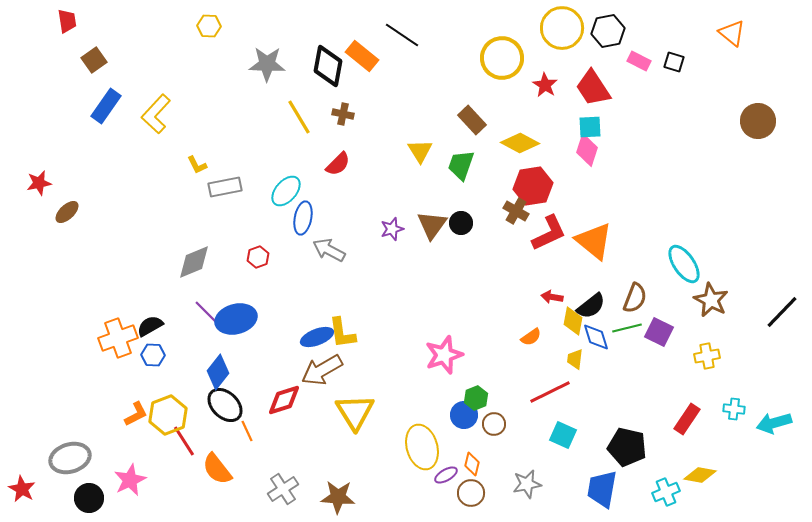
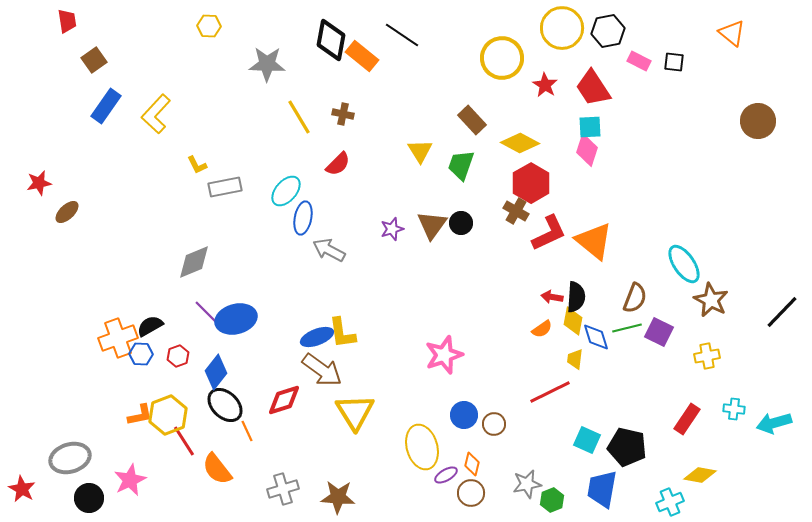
black square at (674, 62): rotated 10 degrees counterclockwise
black diamond at (328, 66): moved 3 px right, 26 px up
red hexagon at (533, 186): moved 2 px left, 3 px up; rotated 21 degrees counterclockwise
red hexagon at (258, 257): moved 80 px left, 99 px down
black semicircle at (591, 306): moved 15 px left, 9 px up; rotated 48 degrees counterclockwise
orange semicircle at (531, 337): moved 11 px right, 8 px up
blue hexagon at (153, 355): moved 12 px left, 1 px up
brown arrow at (322, 370): rotated 114 degrees counterclockwise
blue diamond at (218, 372): moved 2 px left
green hexagon at (476, 398): moved 76 px right, 102 px down
orange L-shape at (136, 414): moved 4 px right, 1 px down; rotated 16 degrees clockwise
cyan square at (563, 435): moved 24 px right, 5 px down
gray cross at (283, 489): rotated 16 degrees clockwise
cyan cross at (666, 492): moved 4 px right, 10 px down
